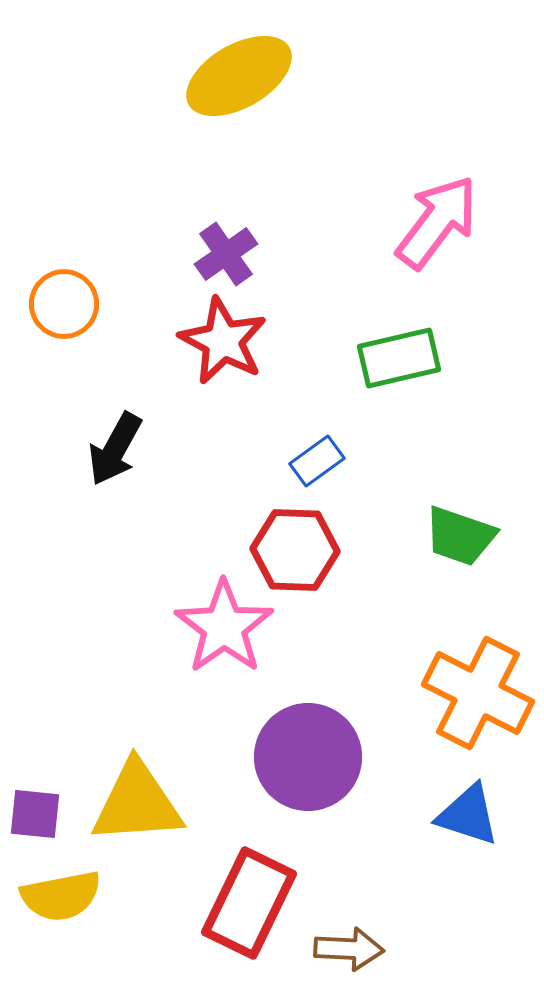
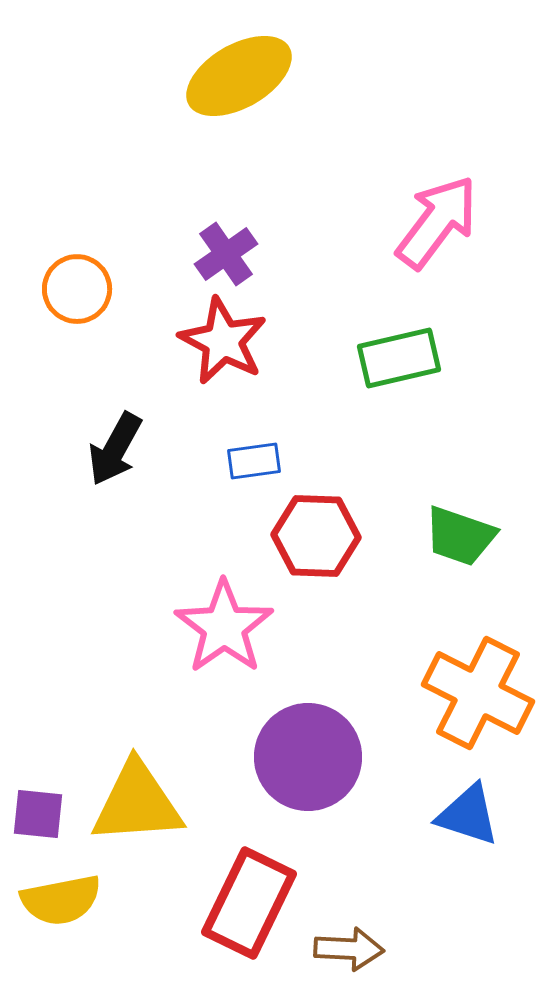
orange circle: moved 13 px right, 15 px up
blue rectangle: moved 63 px left; rotated 28 degrees clockwise
red hexagon: moved 21 px right, 14 px up
purple square: moved 3 px right
yellow semicircle: moved 4 px down
